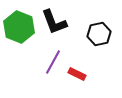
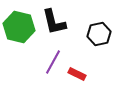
black L-shape: rotated 8 degrees clockwise
green hexagon: rotated 8 degrees counterclockwise
